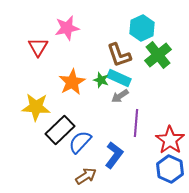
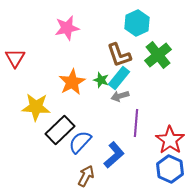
cyan hexagon: moved 5 px left, 5 px up
red triangle: moved 23 px left, 11 px down
cyan rectangle: rotated 75 degrees counterclockwise
gray arrow: rotated 18 degrees clockwise
blue L-shape: rotated 12 degrees clockwise
brown arrow: rotated 30 degrees counterclockwise
